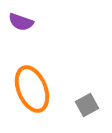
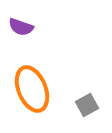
purple semicircle: moved 5 px down
